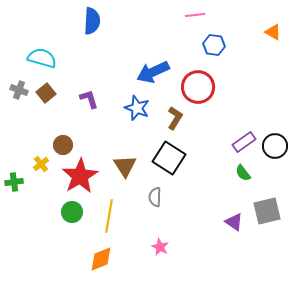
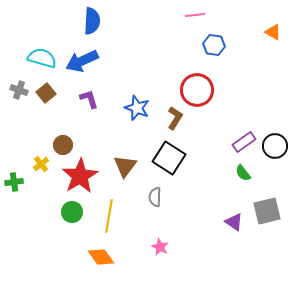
blue arrow: moved 71 px left, 11 px up
red circle: moved 1 px left, 3 px down
brown triangle: rotated 10 degrees clockwise
orange diamond: moved 2 px up; rotated 76 degrees clockwise
